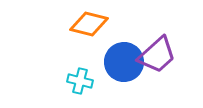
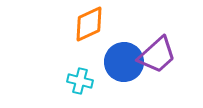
orange diamond: rotated 39 degrees counterclockwise
